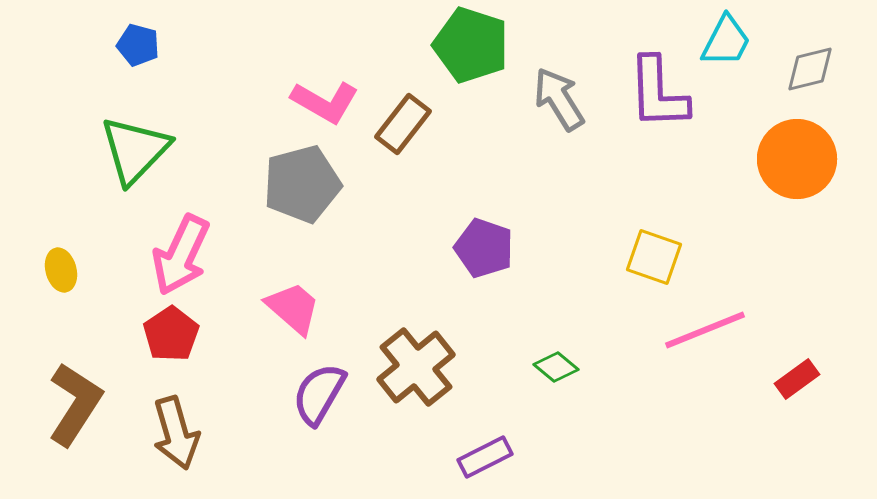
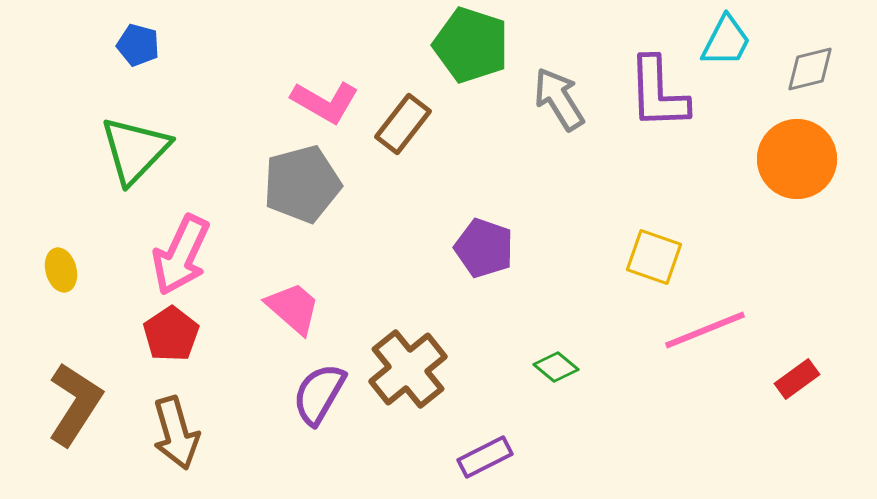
brown cross: moved 8 px left, 2 px down
